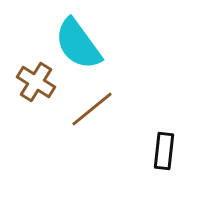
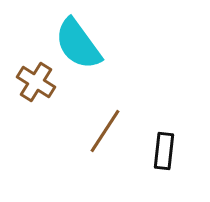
brown line: moved 13 px right, 22 px down; rotated 18 degrees counterclockwise
